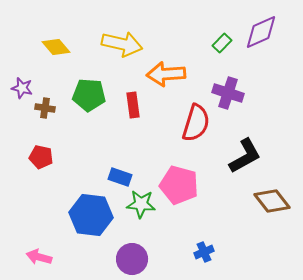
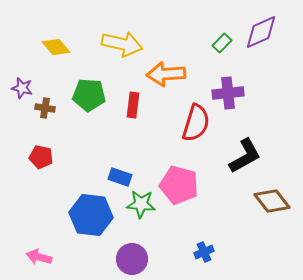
purple cross: rotated 24 degrees counterclockwise
red rectangle: rotated 15 degrees clockwise
